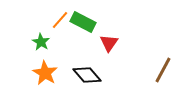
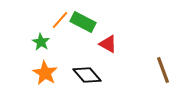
red triangle: moved 1 px left, 1 px down; rotated 36 degrees counterclockwise
brown line: rotated 48 degrees counterclockwise
